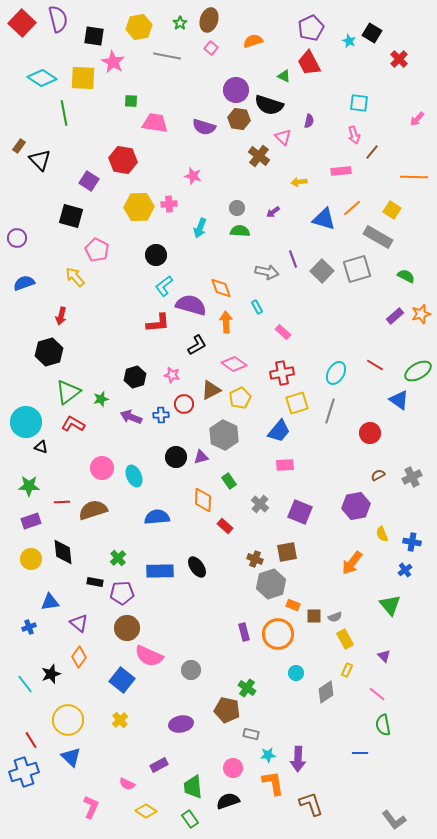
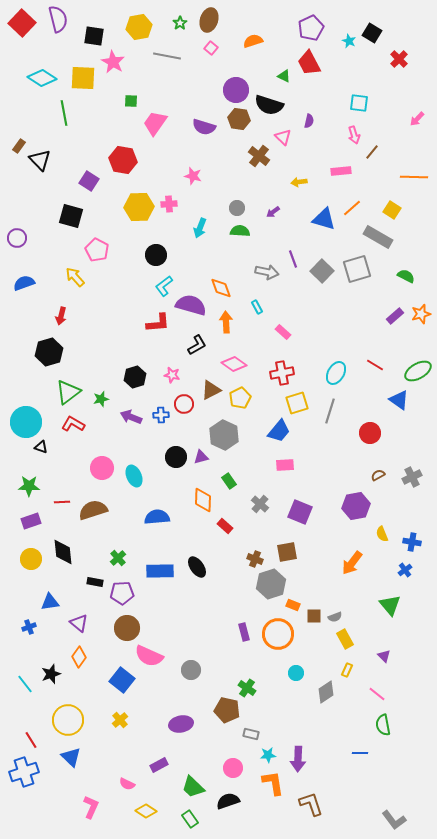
pink trapezoid at (155, 123): rotated 64 degrees counterclockwise
green trapezoid at (193, 787): rotated 40 degrees counterclockwise
